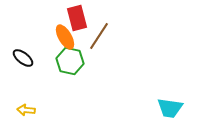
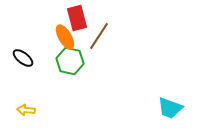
cyan trapezoid: rotated 12 degrees clockwise
